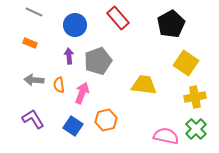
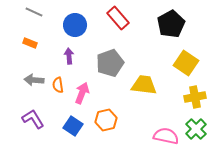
gray pentagon: moved 12 px right, 2 px down
orange semicircle: moved 1 px left
